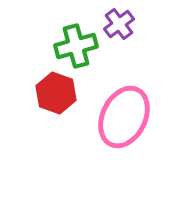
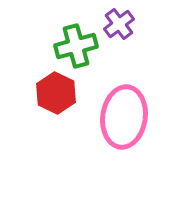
red hexagon: rotated 6 degrees clockwise
pink ellipse: rotated 18 degrees counterclockwise
